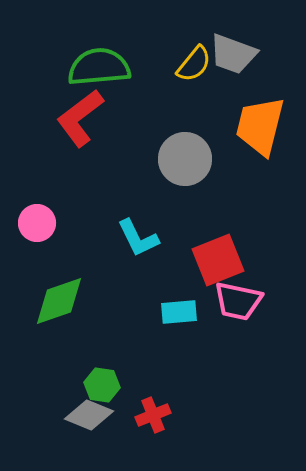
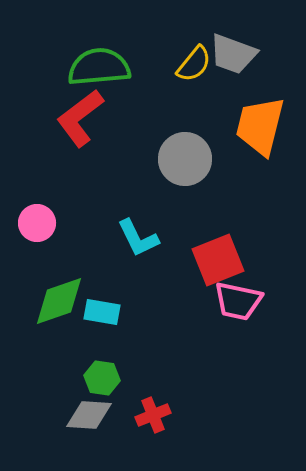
cyan rectangle: moved 77 px left; rotated 15 degrees clockwise
green hexagon: moved 7 px up
gray diamond: rotated 18 degrees counterclockwise
